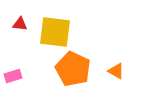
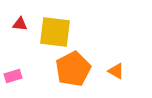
orange pentagon: rotated 20 degrees clockwise
